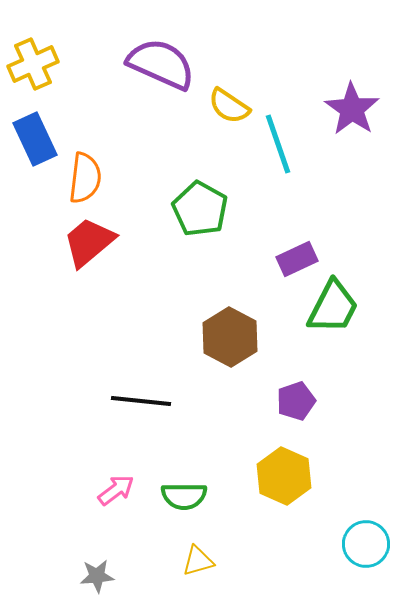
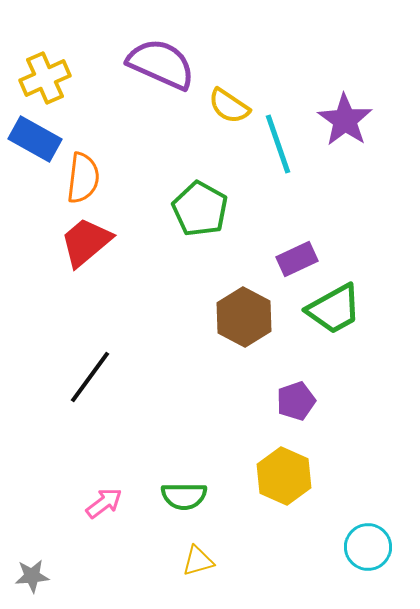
yellow cross: moved 12 px right, 14 px down
purple star: moved 7 px left, 11 px down
blue rectangle: rotated 36 degrees counterclockwise
orange semicircle: moved 2 px left
red trapezoid: moved 3 px left
green trapezoid: moved 1 px right, 2 px down; rotated 34 degrees clockwise
brown hexagon: moved 14 px right, 20 px up
black line: moved 51 px left, 24 px up; rotated 60 degrees counterclockwise
pink arrow: moved 12 px left, 13 px down
cyan circle: moved 2 px right, 3 px down
gray star: moved 65 px left
